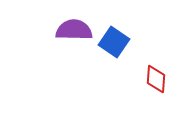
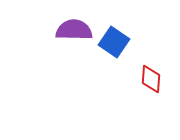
red diamond: moved 5 px left
